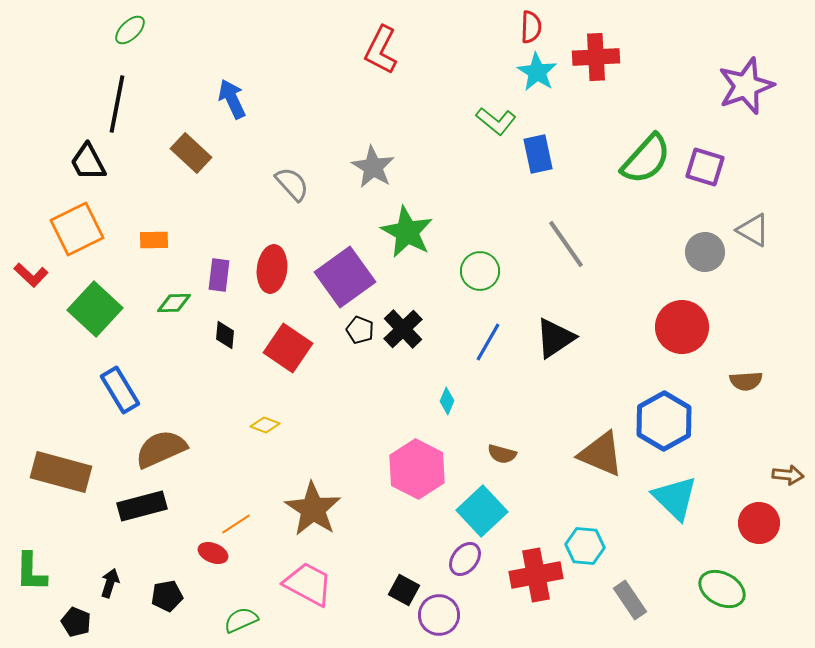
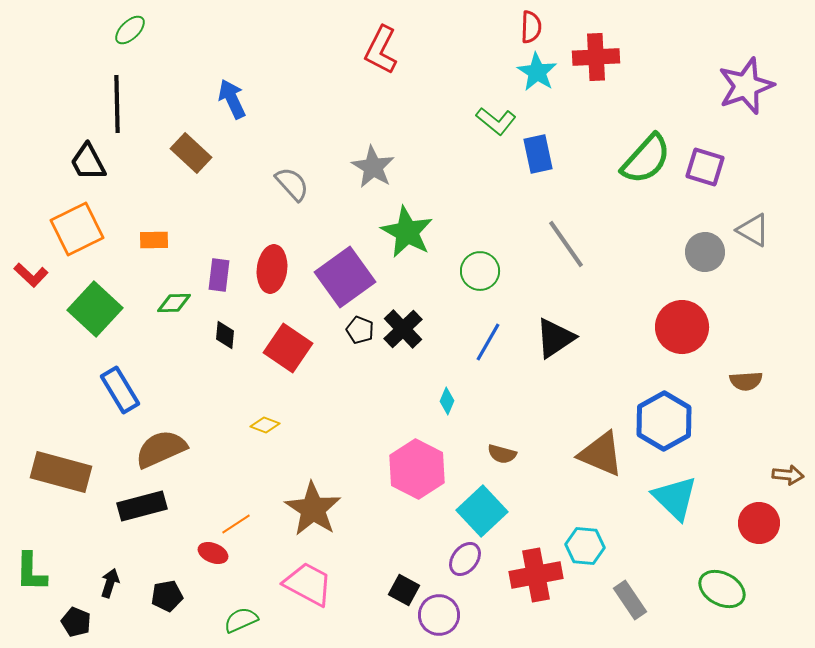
black line at (117, 104): rotated 12 degrees counterclockwise
